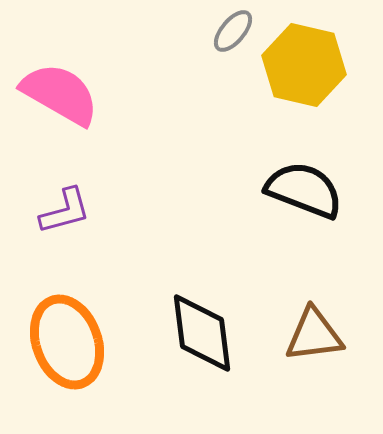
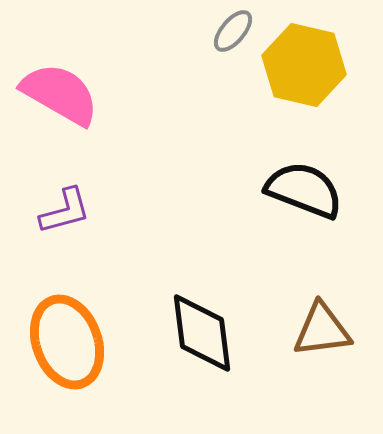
brown triangle: moved 8 px right, 5 px up
